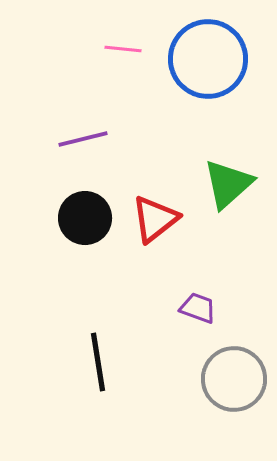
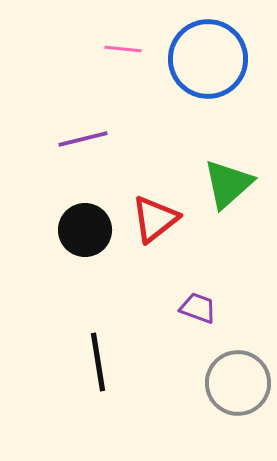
black circle: moved 12 px down
gray circle: moved 4 px right, 4 px down
